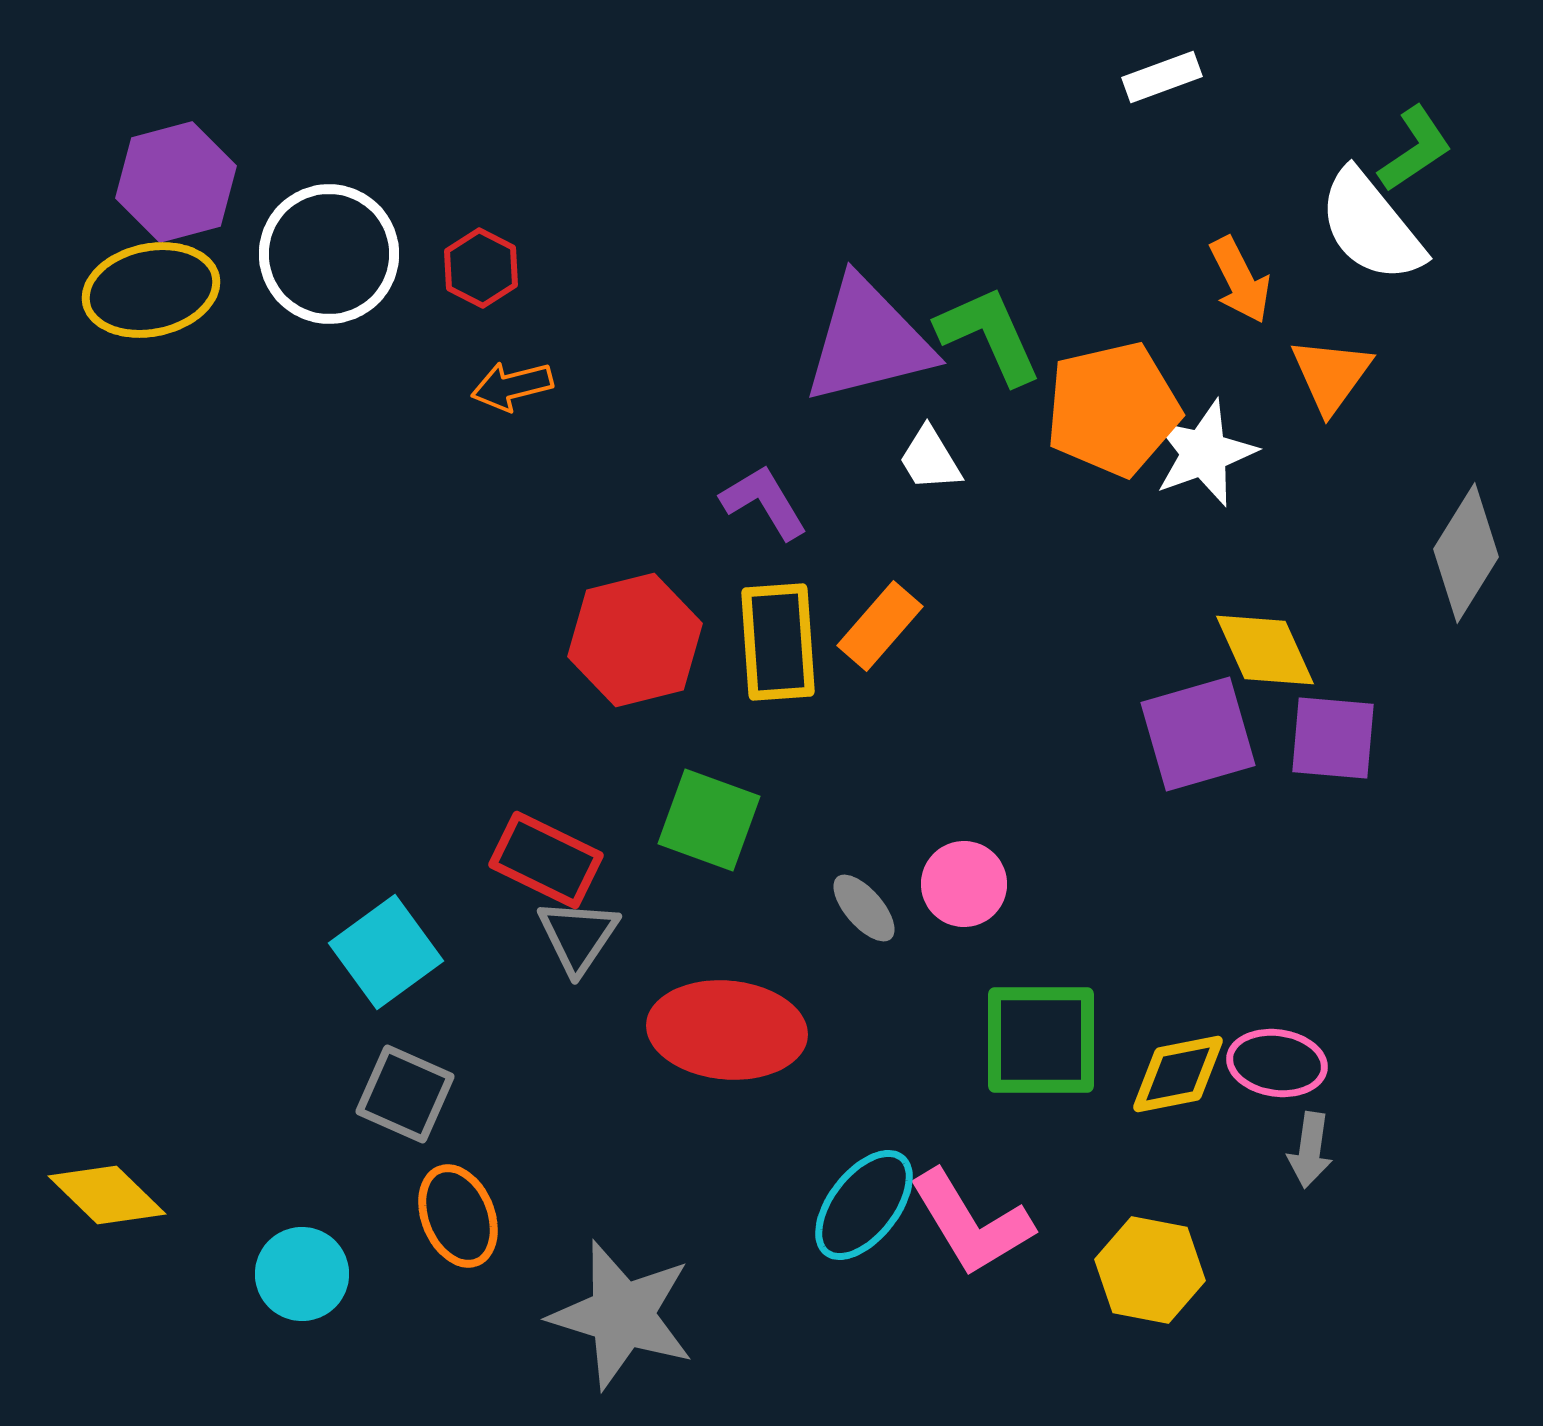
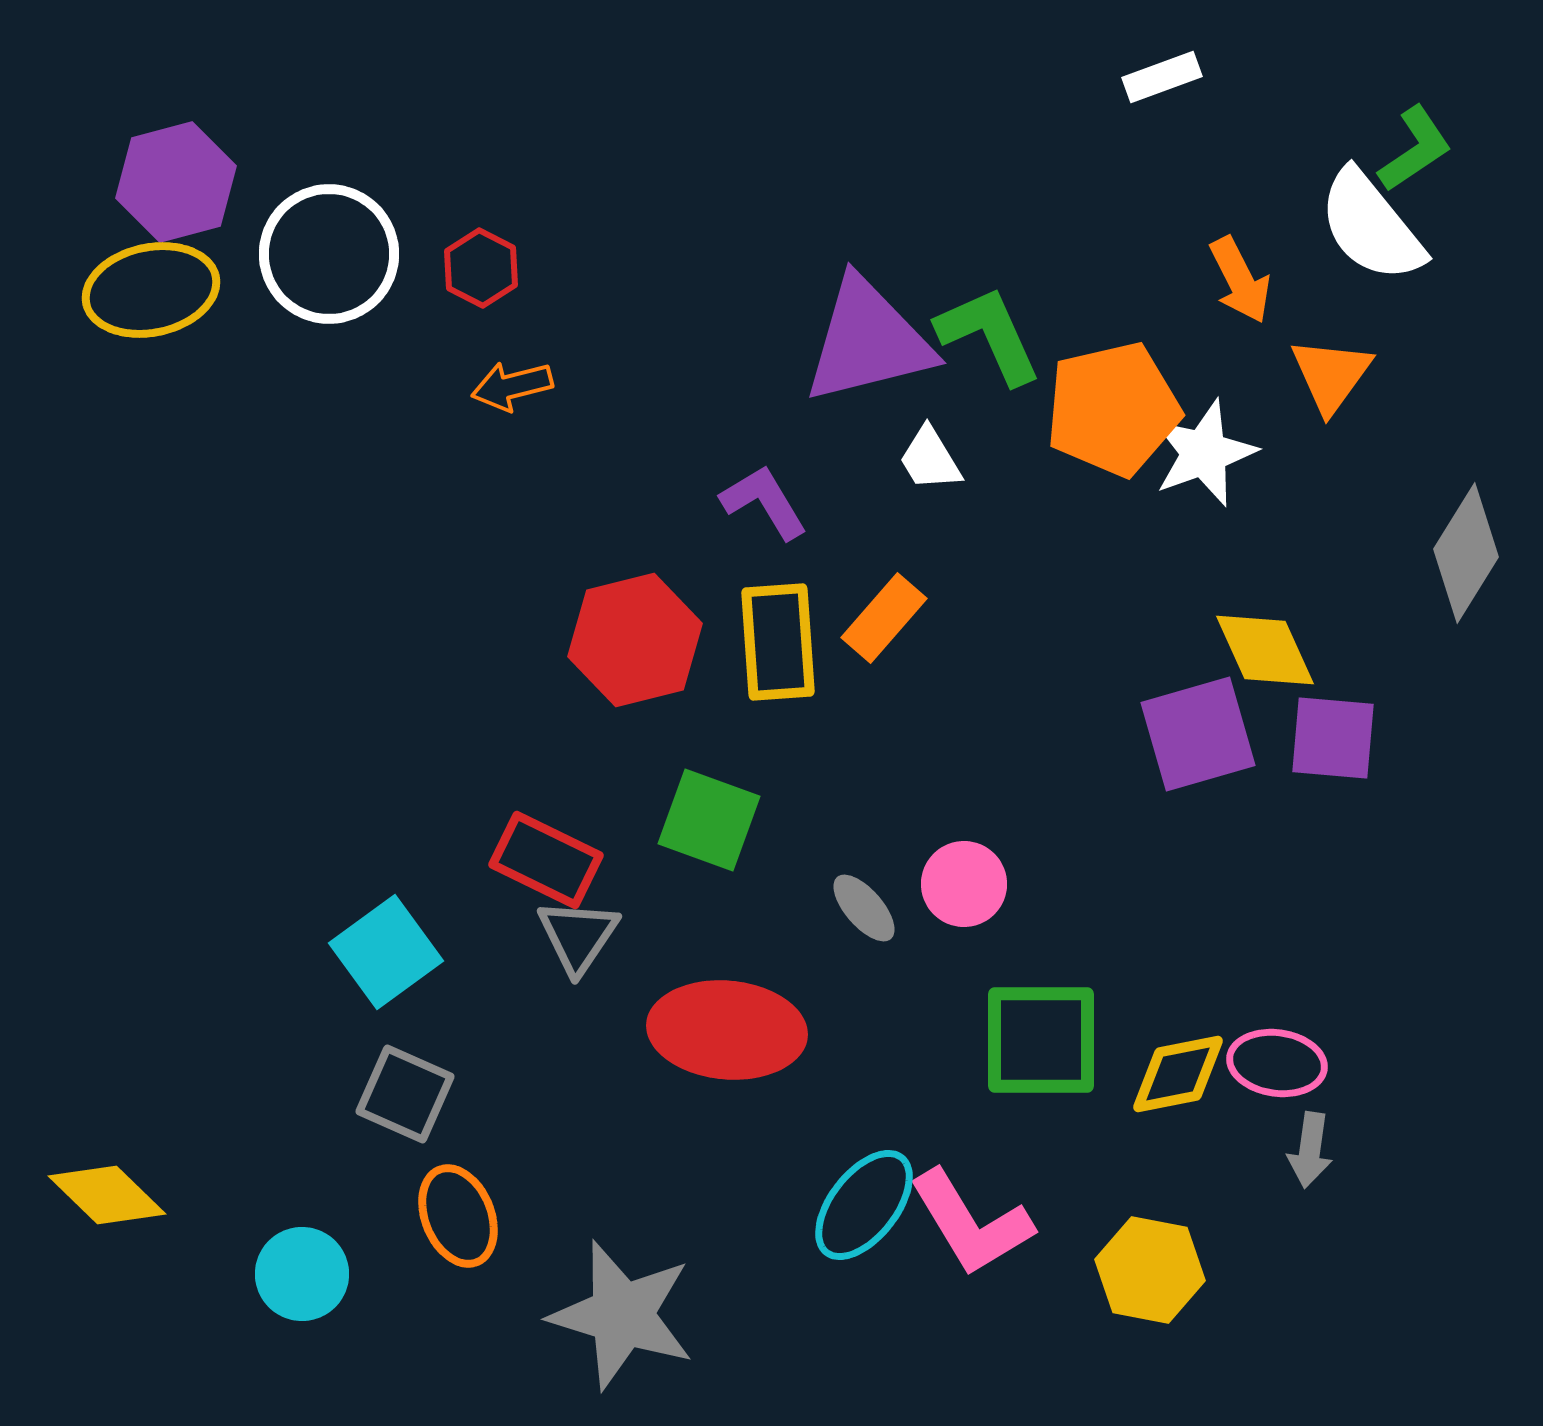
orange rectangle at (880, 626): moved 4 px right, 8 px up
